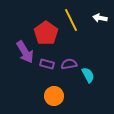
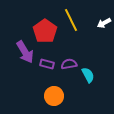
white arrow: moved 4 px right, 5 px down; rotated 40 degrees counterclockwise
red pentagon: moved 1 px left, 2 px up
